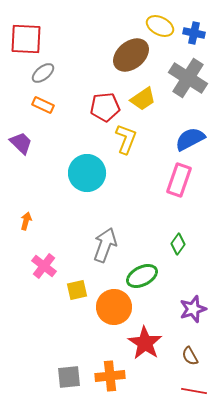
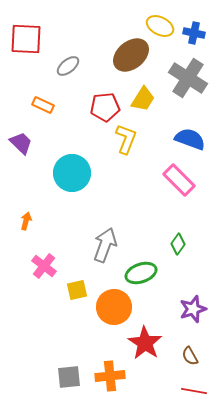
gray ellipse: moved 25 px right, 7 px up
yellow trapezoid: rotated 24 degrees counterclockwise
blue semicircle: rotated 48 degrees clockwise
cyan circle: moved 15 px left
pink rectangle: rotated 64 degrees counterclockwise
green ellipse: moved 1 px left, 3 px up; rotated 8 degrees clockwise
